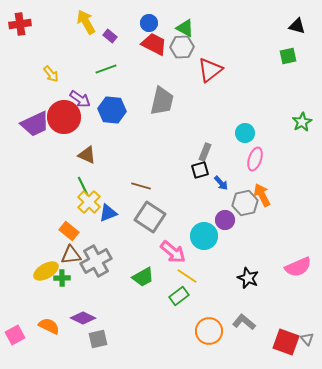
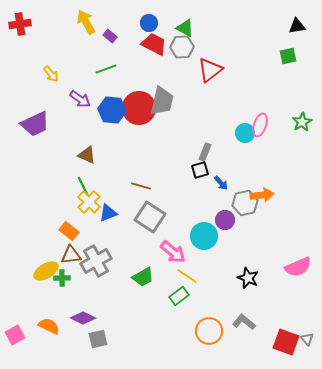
black triangle at (297, 26): rotated 24 degrees counterclockwise
red circle at (64, 117): moved 75 px right, 9 px up
pink ellipse at (255, 159): moved 5 px right, 34 px up
orange arrow at (262, 195): rotated 110 degrees clockwise
